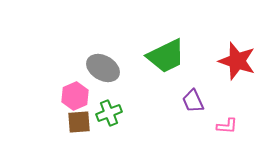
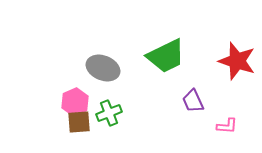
gray ellipse: rotated 8 degrees counterclockwise
pink hexagon: moved 6 px down
